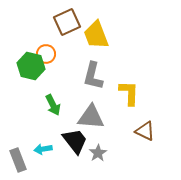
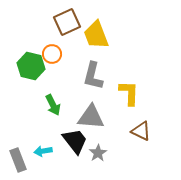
orange circle: moved 6 px right
brown triangle: moved 4 px left
cyan arrow: moved 2 px down
